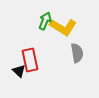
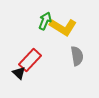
gray semicircle: moved 3 px down
red rectangle: rotated 55 degrees clockwise
black triangle: moved 2 px down
